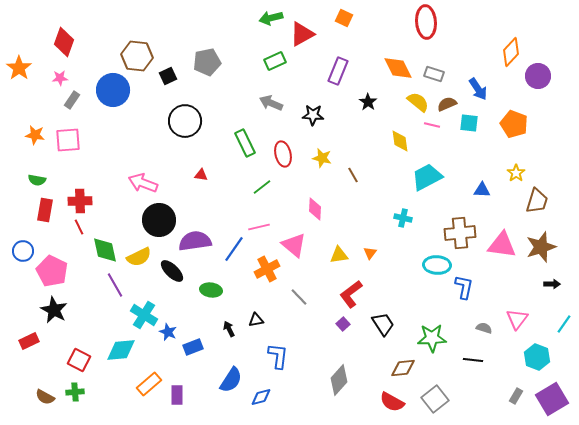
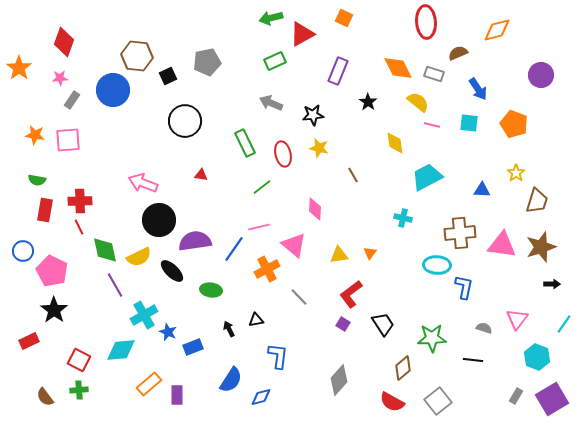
orange diamond at (511, 52): moved 14 px left, 22 px up; rotated 32 degrees clockwise
purple circle at (538, 76): moved 3 px right, 1 px up
brown semicircle at (447, 104): moved 11 px right, 51 px up
black star at (313, 115): rotated 10 degrees counterclockwise
yellow diamond at (400, 141): moved 5 px left, 2 px down
yellow star at (322, 158): moved 3 px left, 10 px up
black star at (54, 310): rotated 8 degrees clockwise
cyan cross at (144, 315): rotated 28 degrees clockwise
purple square at (343, 324): rotated 16 degrees counterclockwise
brown diamond at (403, 368): rotated 35 degrees counterclockwise
green cross at (75, 392): moved 4 px right, 2 px up
brown semicircle at (45, 397): rotated 24 degrees clockwise
gray square at (435, 399): moved 3 px right, 2 px down
